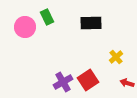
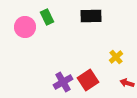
black rectangle: moved 7 px up
